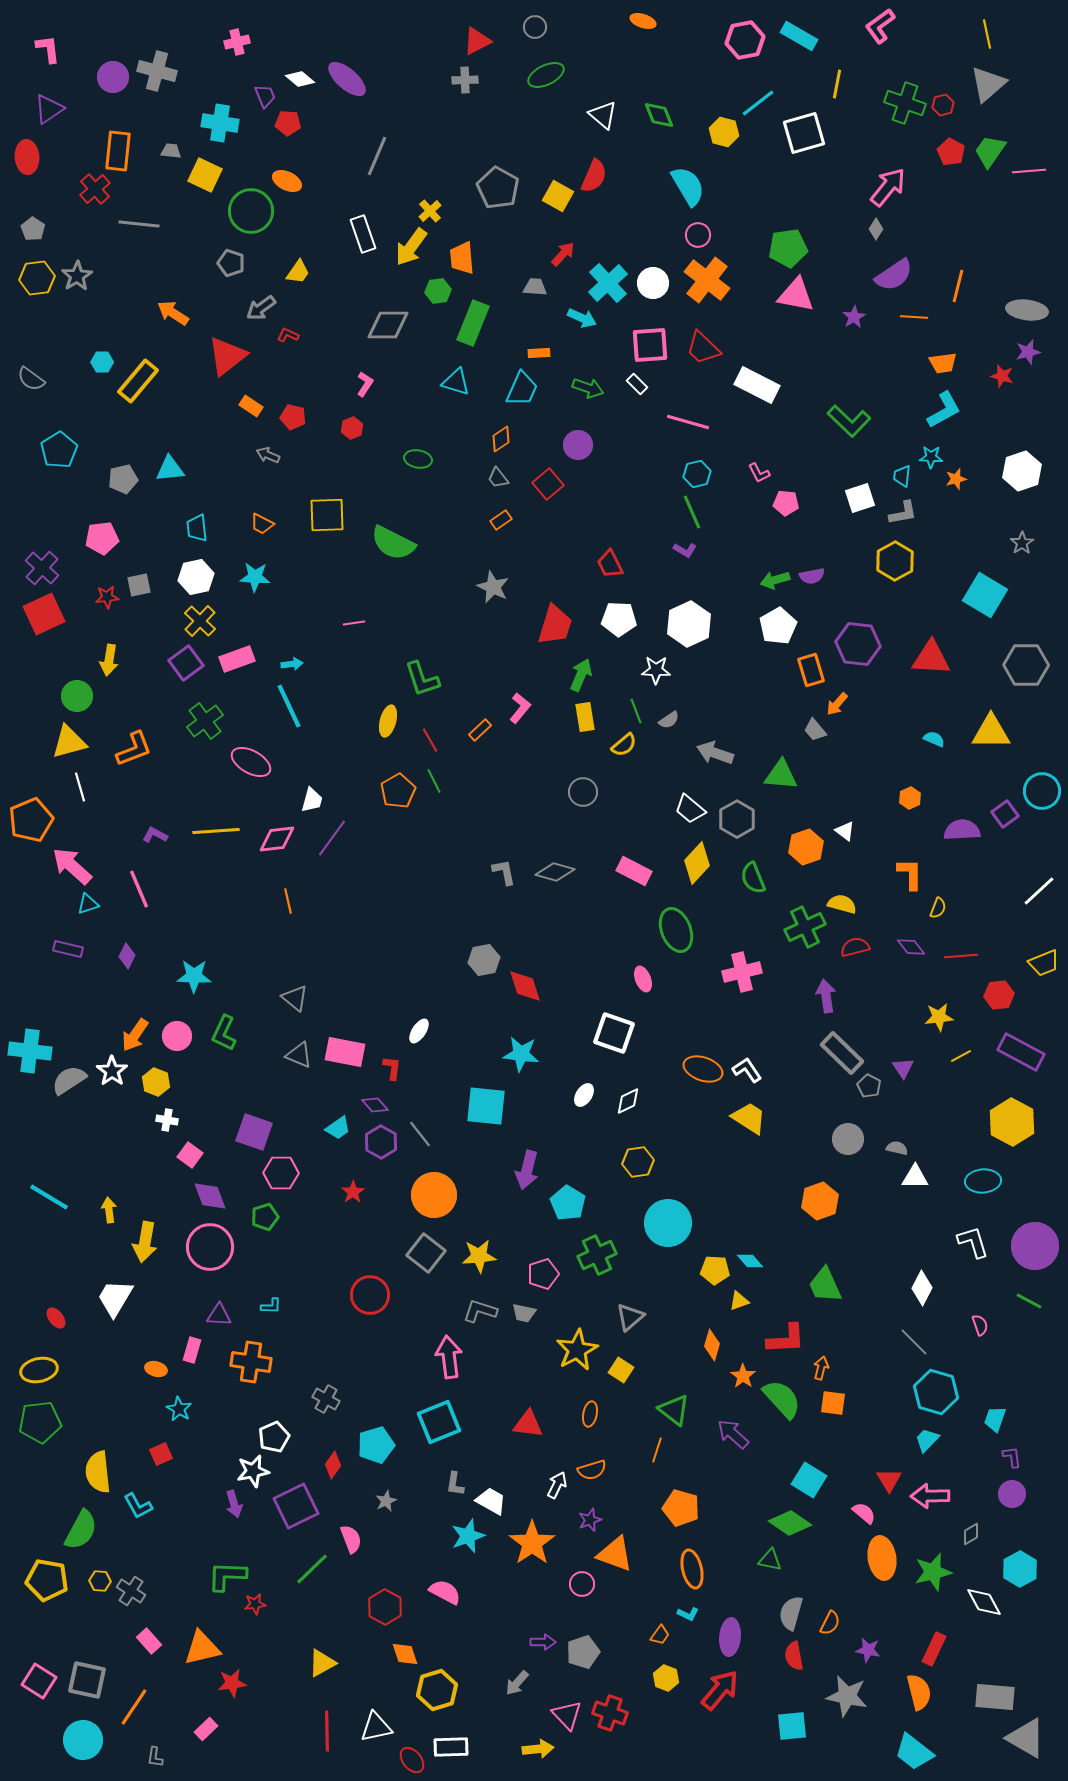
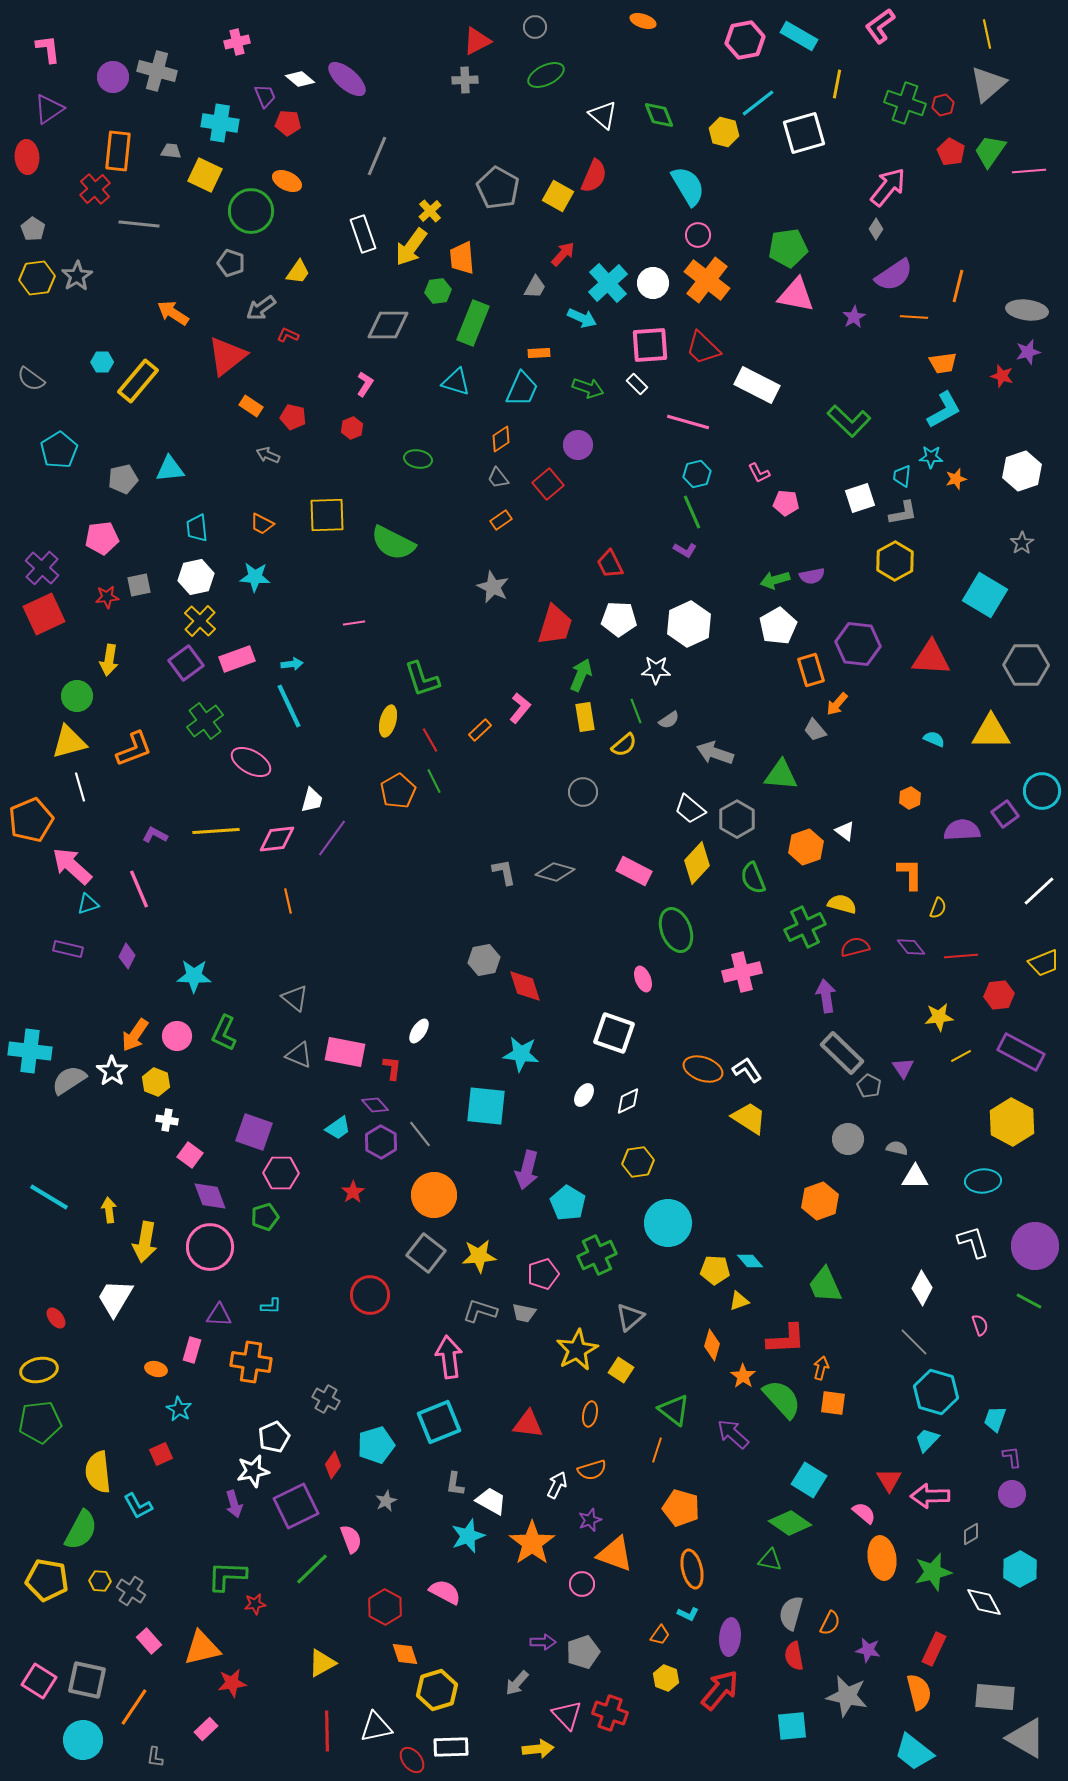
gray trapezoid at (535, 287): rotated 115 degrees clockwise
